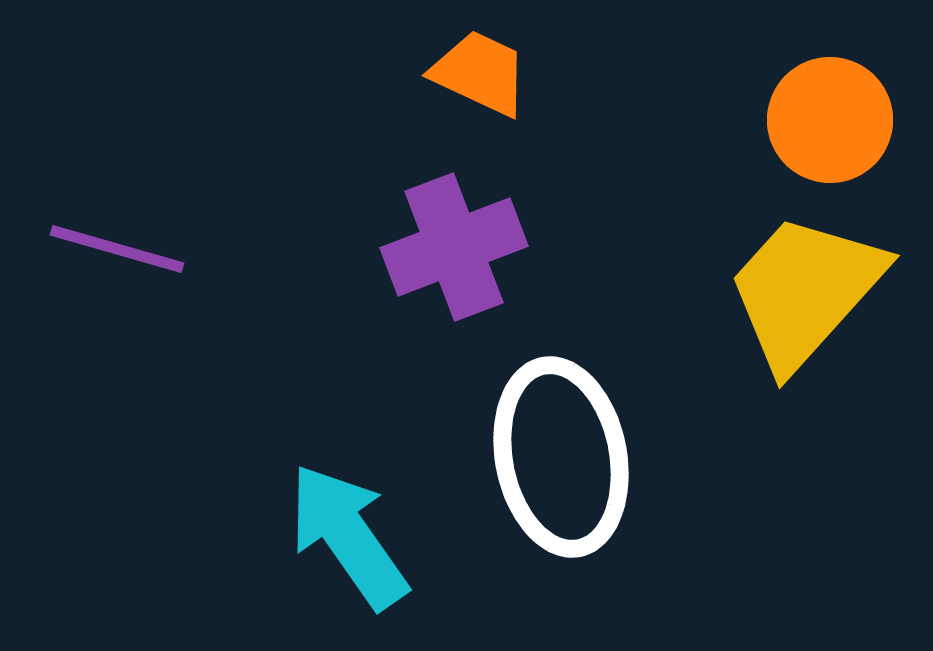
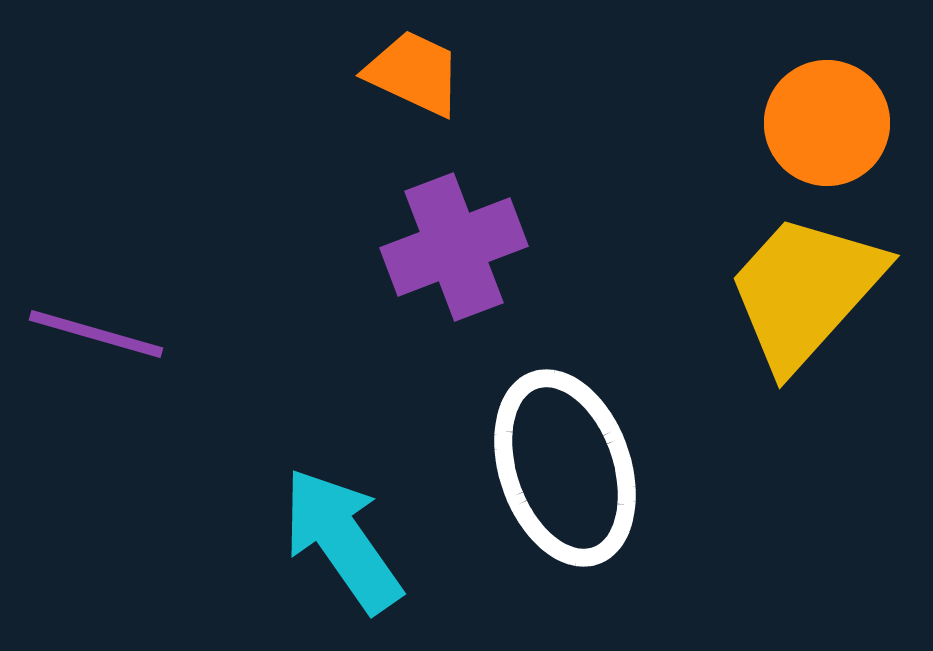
orange trapezoid: moved 66 px left
orange circle: moved 3 px left, 3 px down
purple line: moved 21 px left, 85 px down
white ellipse: moved 4 px right, 11 px down; rotated 8 degrees counterclockwise
cyan arrow: moved 6 px left, 4 px down
